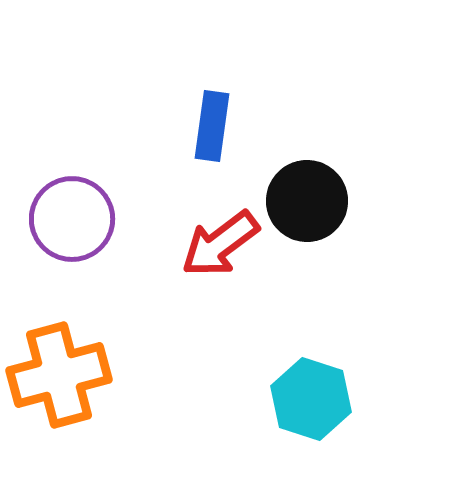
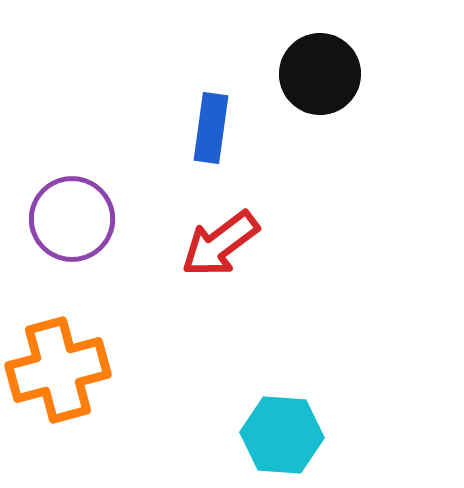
blue rectangle: moved 1 px left, 2 px down
black circle: moved 13 px right, 127 px up
orange cross: moved 1 px left, 5 px up
cyan hexagon: moved 29 px left, 36 px down; rotated 14 degrees counterclockwise
